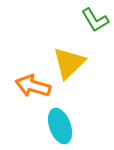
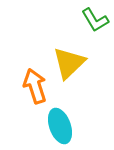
orange arrow: moved 2 px right; rotated 56 degrees clockwise
